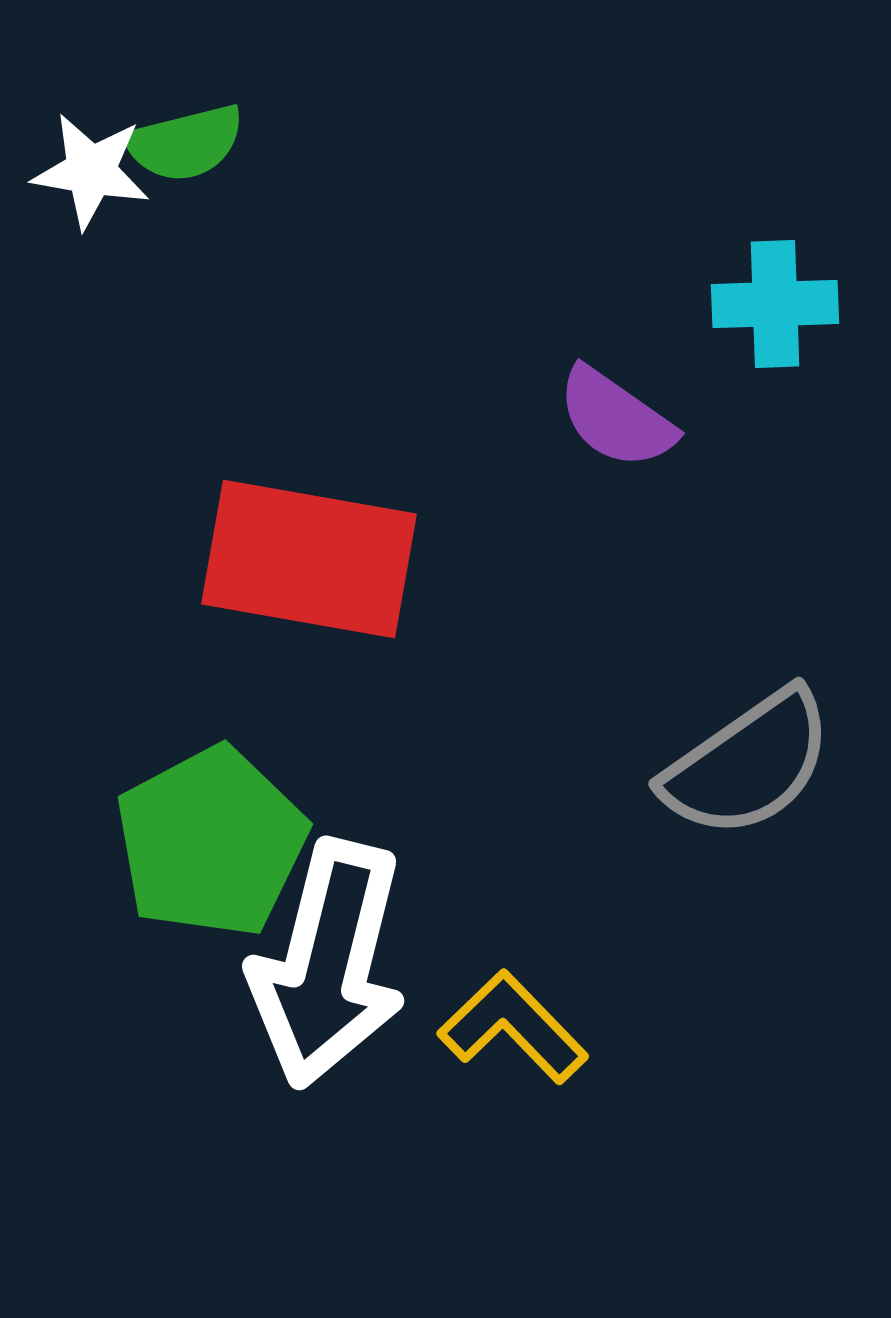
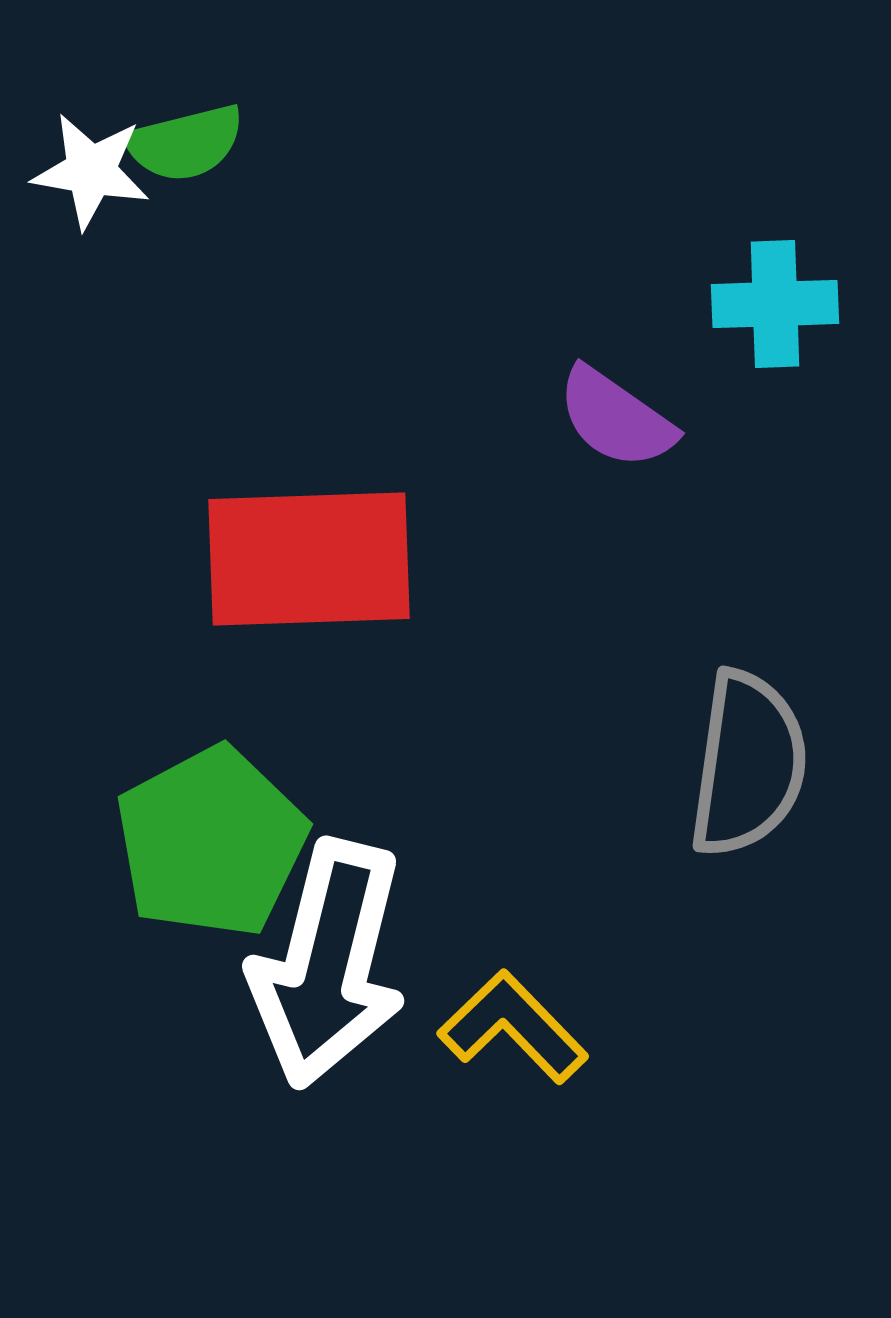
red rectangle: rotated 12 degrees counterclockwise
gray semicircle: rotated 47 degrees counterclockwise
